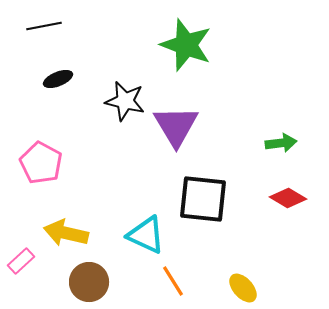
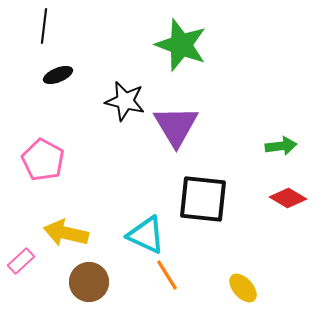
black line: rotated 72 degrees counterclockwise
green star: moved 5 px left
black ellipse: moved 4 px up
green arrow: moved 3 px down
pink pentagon: moved 2 px right, 3 px up
orange line: moved 6 px left, 6 px up
